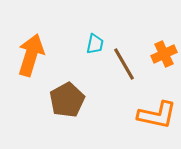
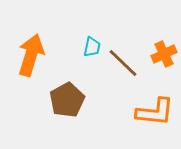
cyan trapezoid: moved 3 px left, 3 px down
brown line: moved 1 px left, 1 px up; rotated 16 degrees counterclockwise
orange L-shape: moved 2 px left, 3 px up; rotated 6 degrees counterclockwise
